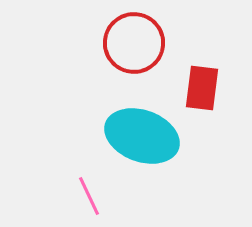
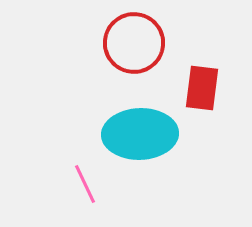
cyan ellipse: moved 2 px left, 2 px up; rotated 22 degrees counterclockwise
pink line: moved 4 px left, 12 px up
